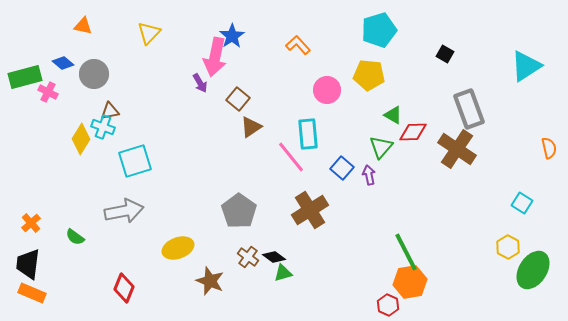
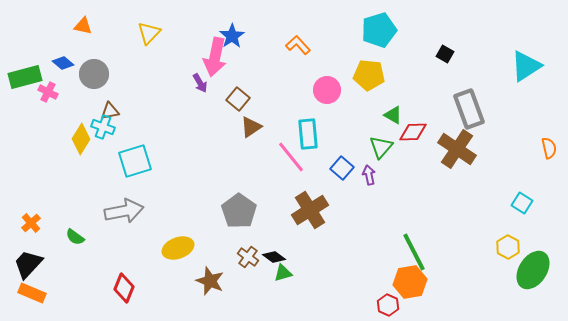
green line at (406, 252): moved 8 px right
black trapezoid at (28, 264): rotated 36 degrees clockwise
